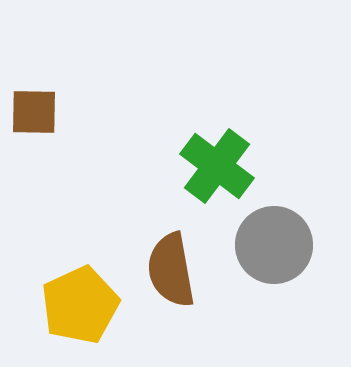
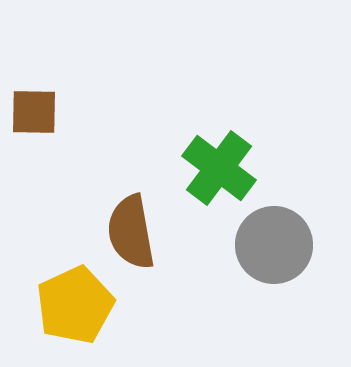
green cross: moved 2 px right, 2 px down
brown semicircle: moved 40 px left, 38 px up
yellow pentagon: moved 5 px left
